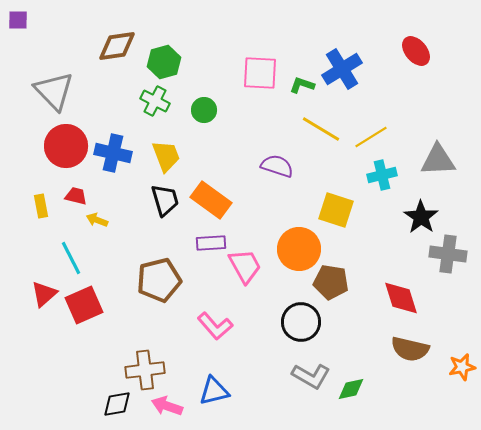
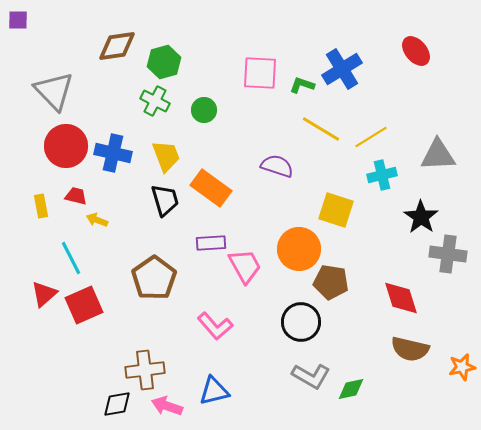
gray triangle at (438, 160): moved 5 px up
orange rectangle at (211, 200): moved 12 px up
brown pentagon at (159, 280): moved 5 px left, 2 px up; rotated 21 degrees counterclockwise
